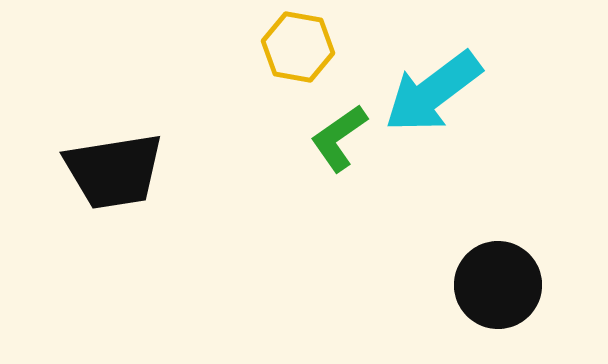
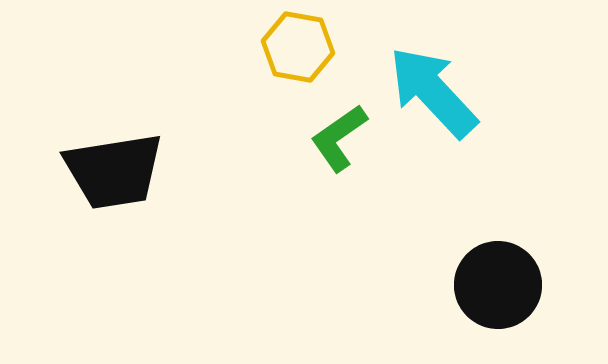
cyan arrow: rotated 84 degrees clockwise
